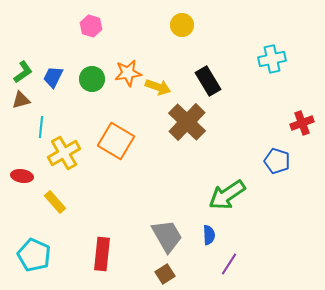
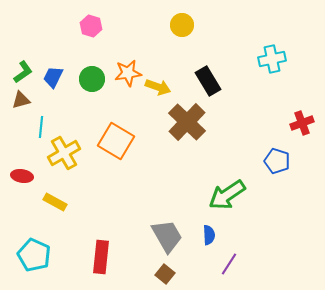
yellow rectangle: rotated 20 degrees counterclockwise
red rectangle: moved 1 px left, 3 px down
brown square: rotated 18 degrees counterclockwise
